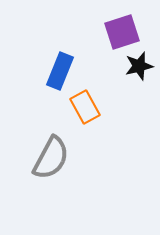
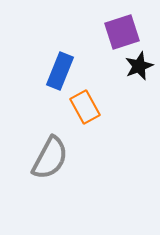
black star: rotated 8 degrees counterclockwise
gray semicircle: moved 1 px left
